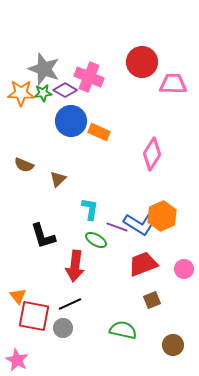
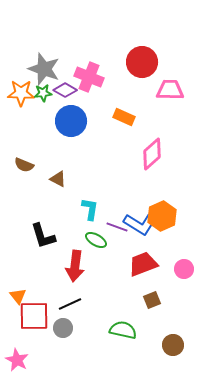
pink trapezoid: moved 3 px left, 6 px down
orange rectangle: moved 25 px right, 15 px up
pink diamond: rotated 16 degrees clockwise
brown triangle: rotated 48 degrees counterclockwise
red square: rotated 12 degrees counterclockwise
